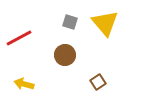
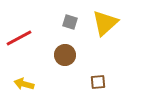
yellow triangle: rotated 28 degrees clockwise
brown square: rotated 28 degrees clockwise
